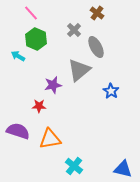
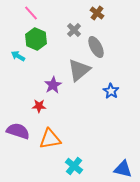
purple star: rotated 18 degrees counterclockwise
